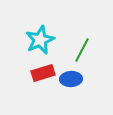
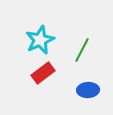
red rectangle: rotated 20 degrees counterclockwise
blue ellipse: moved 17 px right, 11 px down
